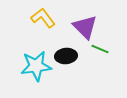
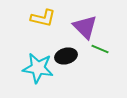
yellow L-shape: rotated 140 degrees clockwise
black ellipse: rotated 10 degrees counterclockwise
cyan star: moved 2 px right, 2 px down; rotated 16 degrees clockwise
